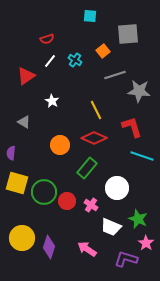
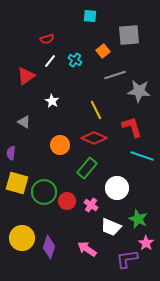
gray square: moved 1 px right, 1 px down
purple L-shape: moved 1 px right; rotated 25 degrees counterclockwise
